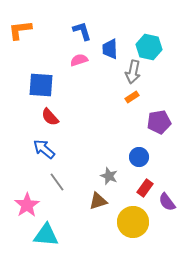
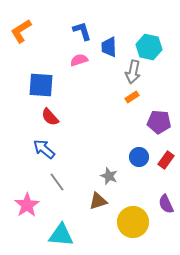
orange L-shape: moved 1 px right, 1 px down; rotated 25 degrees counterclockwise
blue trapezoid: moved 1 px left, 2 px up
purple pentagon: rotated 15 degrees clockwise
red rectangle: moved 21 px right, 28 px up
purple semicircle: moved 1 px left, 2 px down; rotated 12 degrees clockwise
cyan triangle: moved 15 px right
